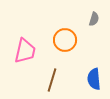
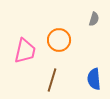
orange circle: moved 6 px left
